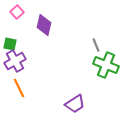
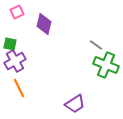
pink square: rotated 16 degrees clockwise
purple diamond: moved 1 px up
gray line: rotated 32 degrees counterclockwise
